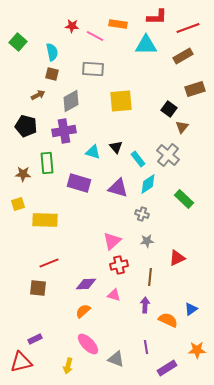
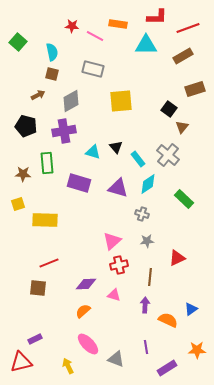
gray rectangle at (93, 69): rotated 10 degrees clockwise
yellow arrow at (68, 366): rotated 140 degrees clockwise
